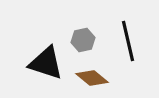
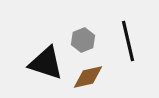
gray hexagon: rotated 10 degrees counterclockwise
brown diamond: moved 4 px left, 1 px up; rotated 52 degrees counterclockwise
